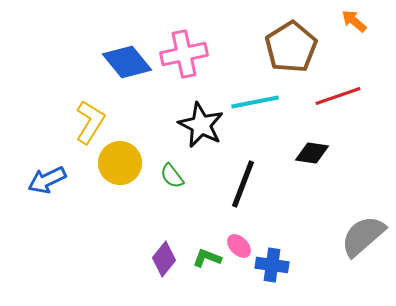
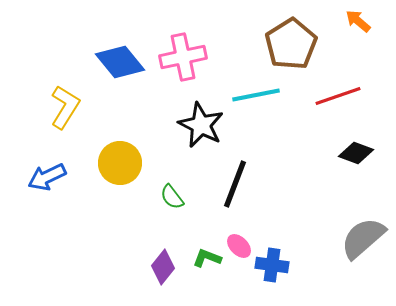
orange arrow: moved 4 px right
brown pentagon: moved 3 px up
pink cross: moved 1 px left, 3 px down
blue diamond: moved 7 px left
cyan line: moved 1 px right, 7 px up
yellow L-shape: moved 25 px left, 15 px up
black diamond: moved 44 px right; rotated 12 degrees clockwise
green semicircle: moved 21 px down
blue arrow: moved 3 px up
black line: moved 8 px left
gray semicircle: moved 2 px down
purple diamond: moved 1 px left, 8 px down
